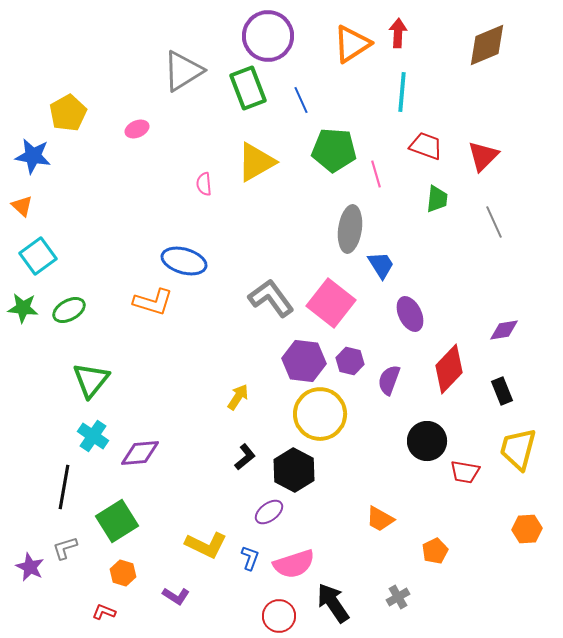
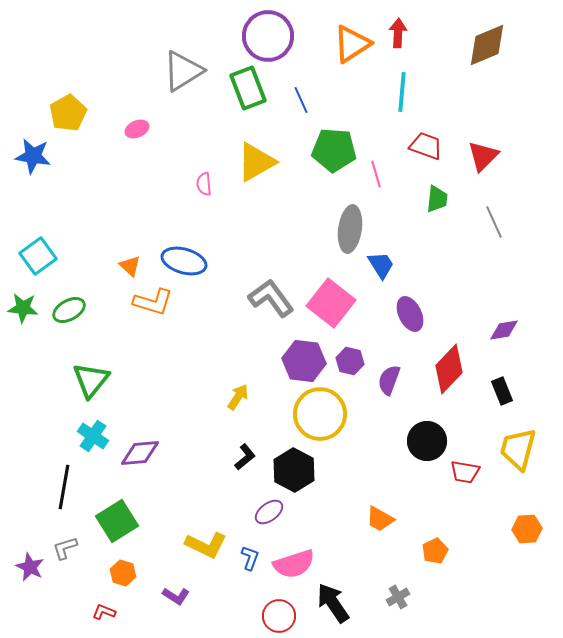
orange triangle at (22, 206): moved 108 px right, 60 px down
